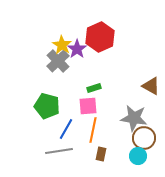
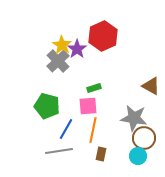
red hexagon: moved 3 px right, 1 px up
